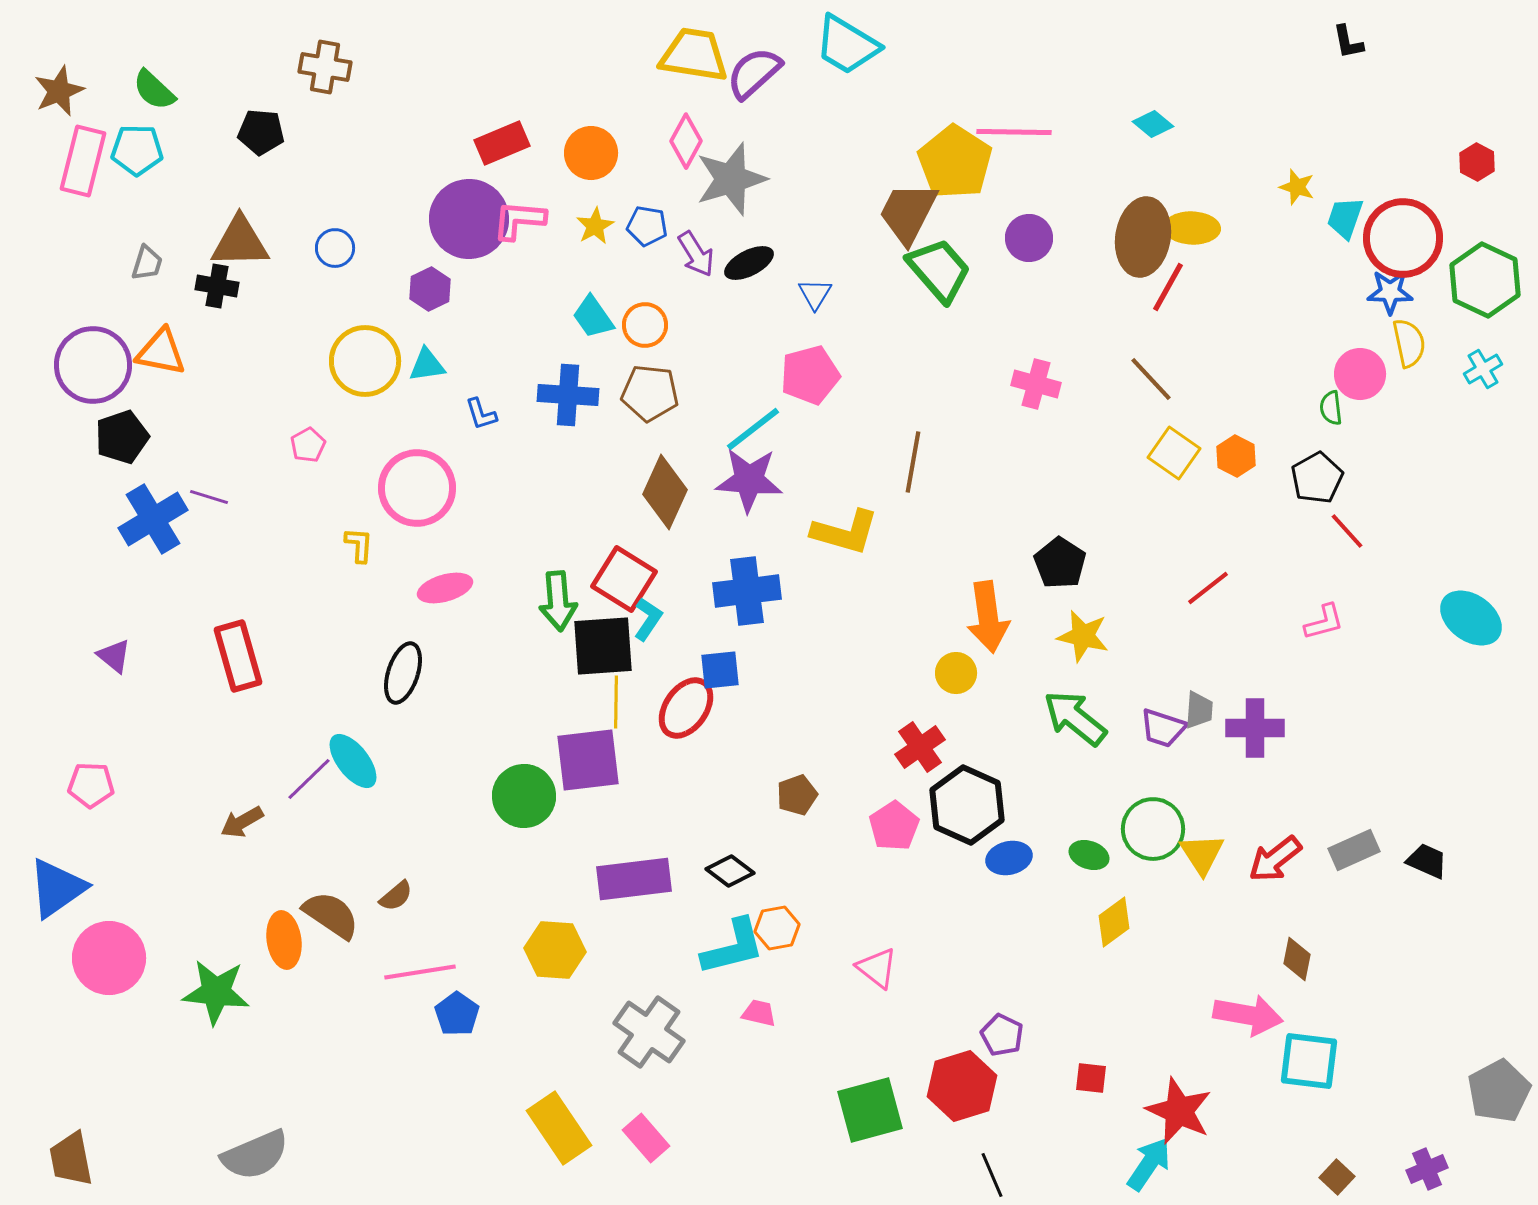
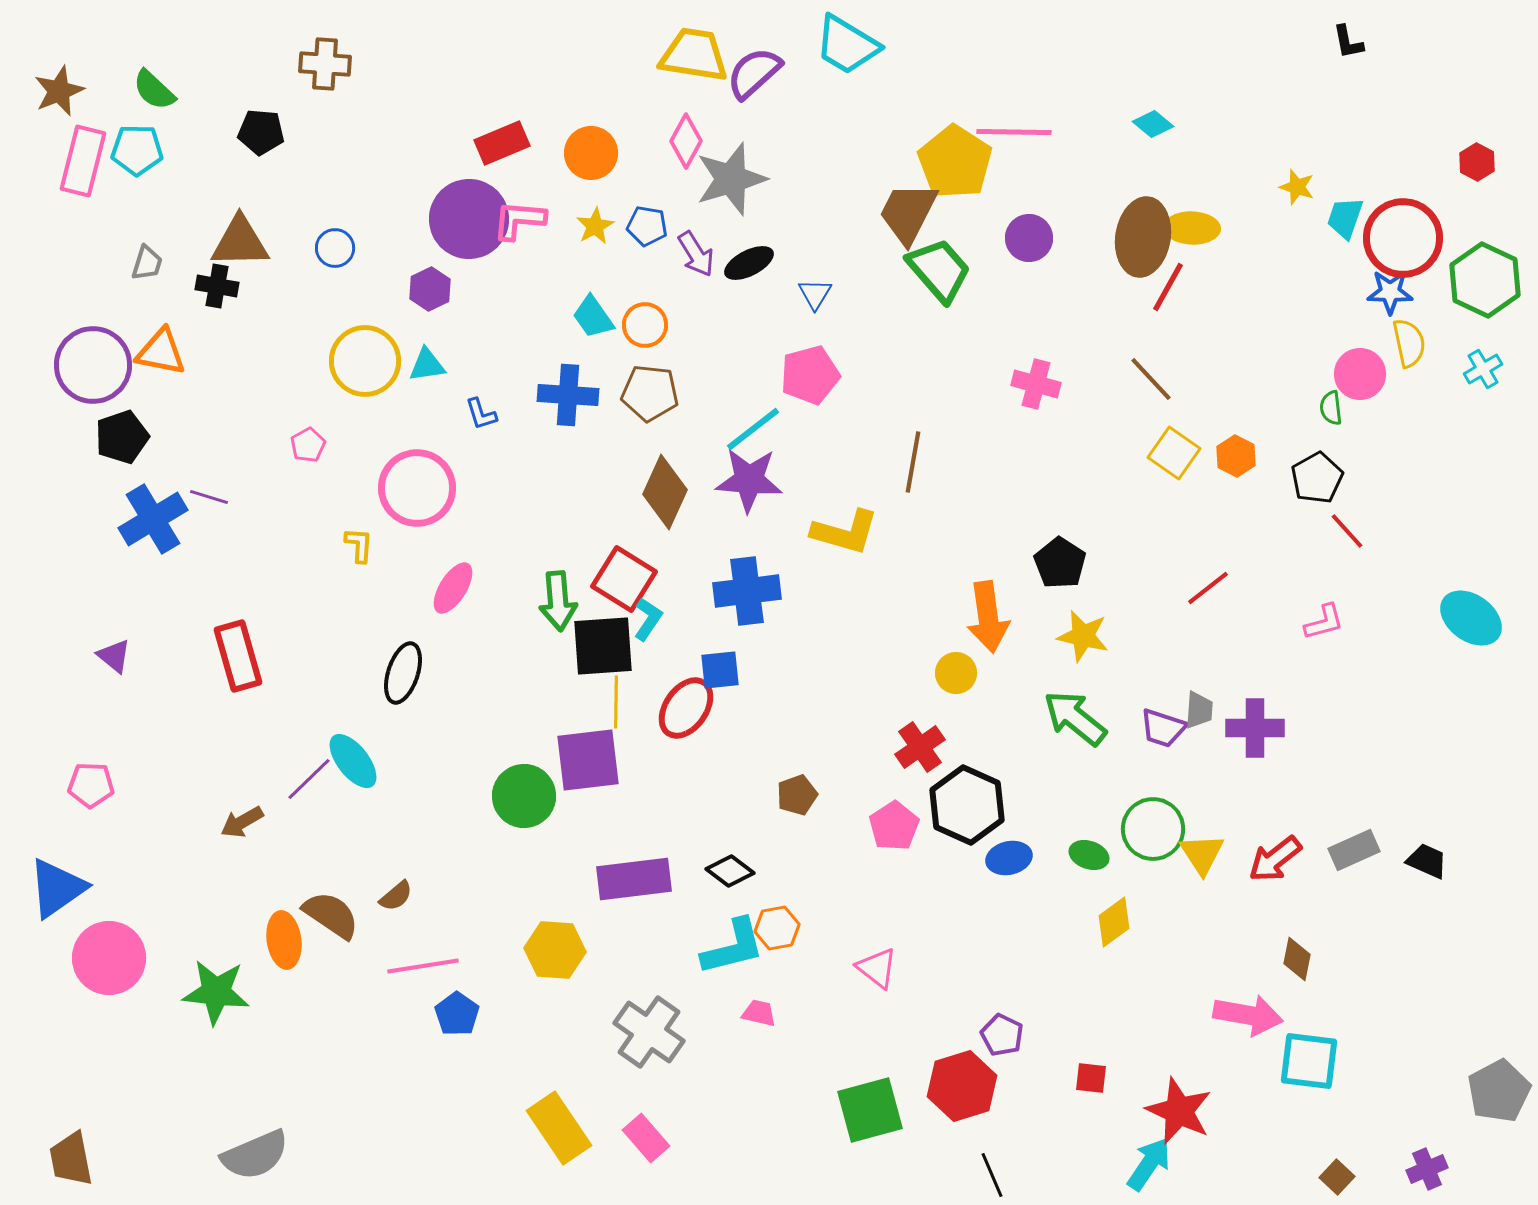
brown cross at (325, 67): moved 3 px up; rotated 6 degrees counterclockwise
pink ellipse at (445, 588): moved 8 px right; rotated 42 degrees counterclockwise
pink line at (420, 972): moved 3 px right, 6 px up
